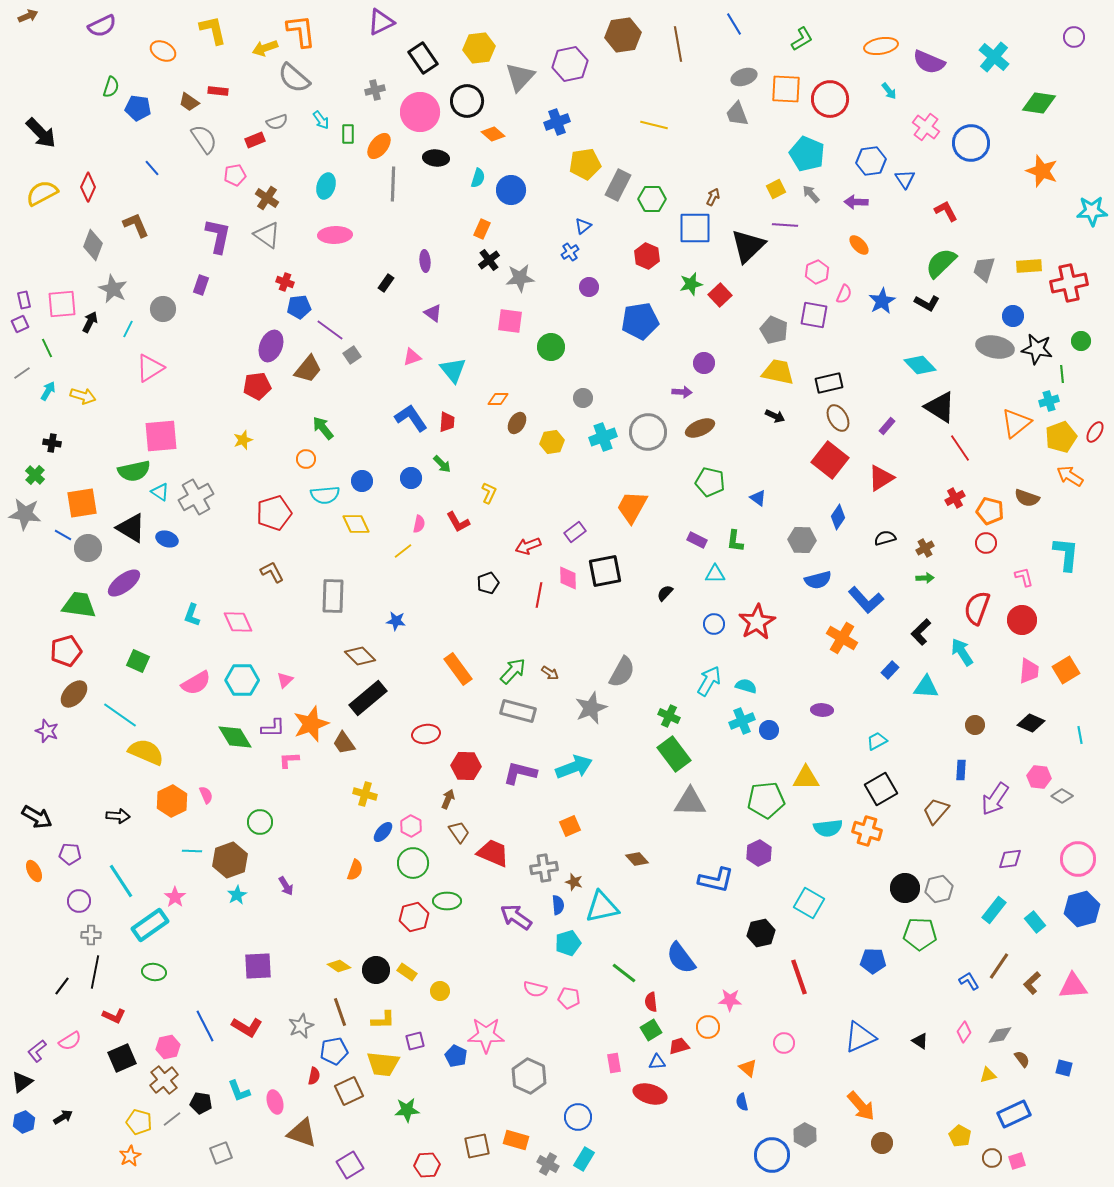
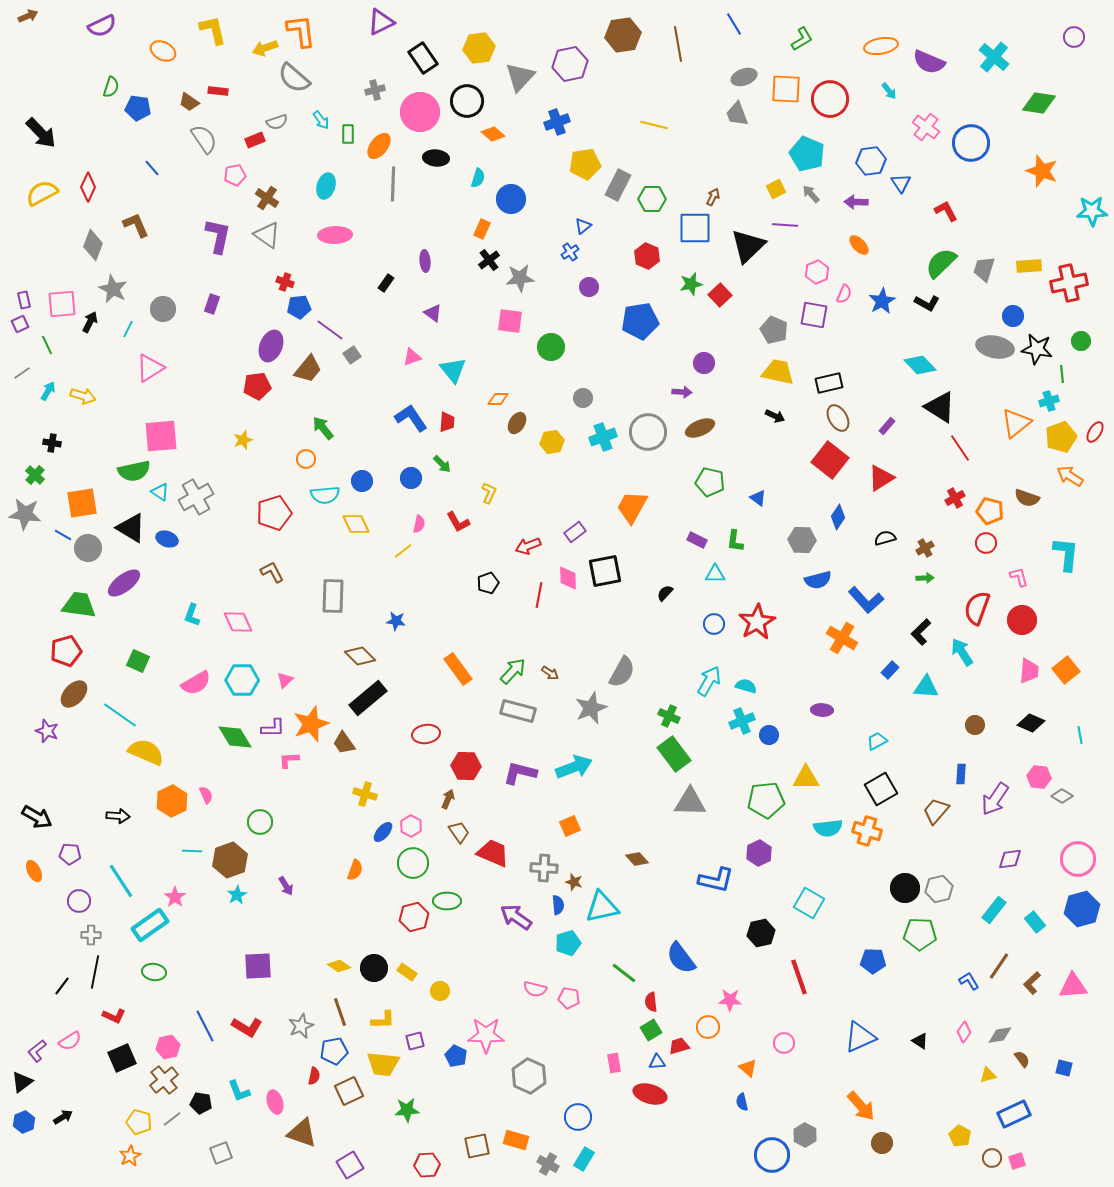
blue triangle at (905, 179): moved 4 px left, 4 px down
blue circle at (511, 190): moved 9 px down
purple rectangle at (201, 285): moved 11 px right, 19 px down
green line at (47, 348): moved 3 px up
pink L-shape at (1024, 577): moved 5 px left
orange square at (1066, 670): rotated 8 degrees counterclockwise
blue circle at (769, 730): moved 5 px down
blue rectangle at (961, 770): moved 4 px down
gray cross at (544, 868): rotated 12 degrees clockwise
black circle at (376, 970): moved 2 px left, 2 px up
